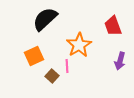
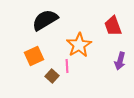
black semicircle: moved 1 px down; rotated 12 degrees clockwise
